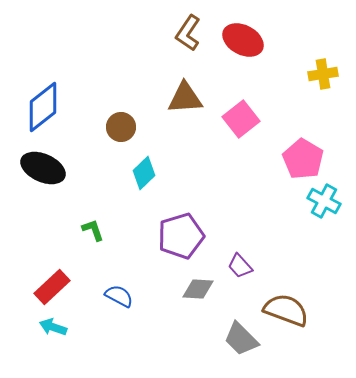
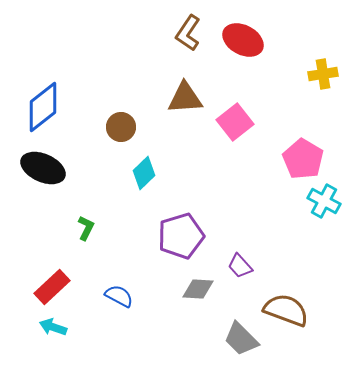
pink square: moved 6 px left, 3 px down
green L-shape: moved 7 px left, 2 px up; rotated 45 degrees clockwise
